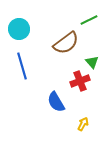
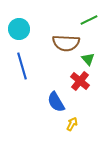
brown semicircle: rotated 40 degrees clockwise
green triangle: moved 4 px left, 3 px up
red cross: rotated 30 degrees counterclockwise
yellow arrow: moved 11 px left
